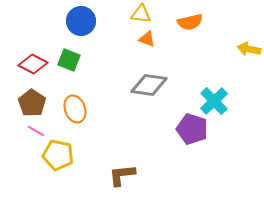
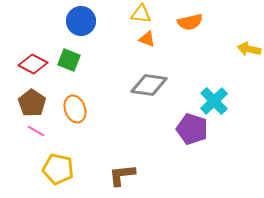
yellow pentagon: moved 14 px down
